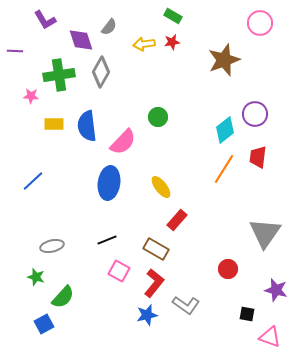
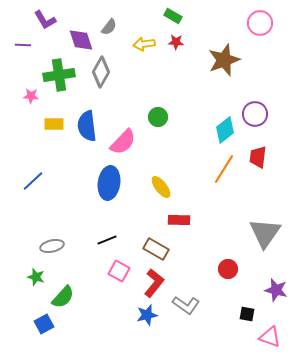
red star: moved 4 px right; rotated 14 degrees clockwise
purple line: moved 8 px right, 6 px up
red rectangle: moved 2 px right; rotated 50 degrees clockwise
